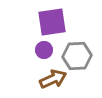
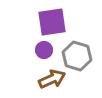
gray hexagon: rotated 20 degrees clockwise
brown arrow: moved 1 px left
